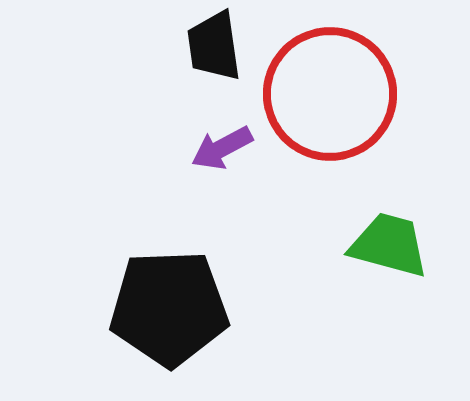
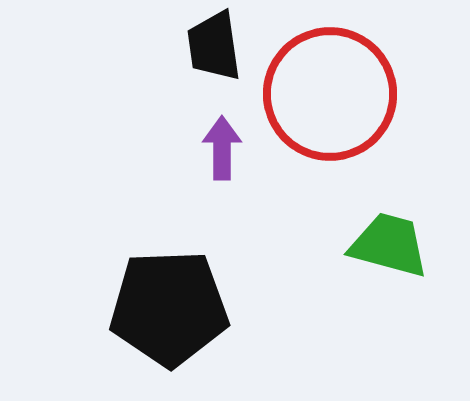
purple arrow: rotated 118 degrees clockwise
